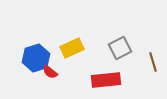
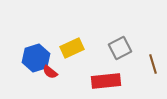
brown line: moved 2 px down
red rectangle: moved 1 px down
